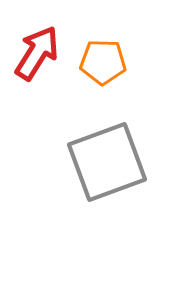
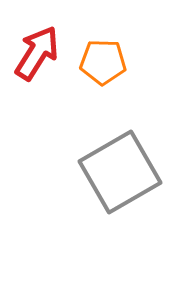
gray square: moved 13 px right, 10 px down; rotated 10 degrees counterclockwise
